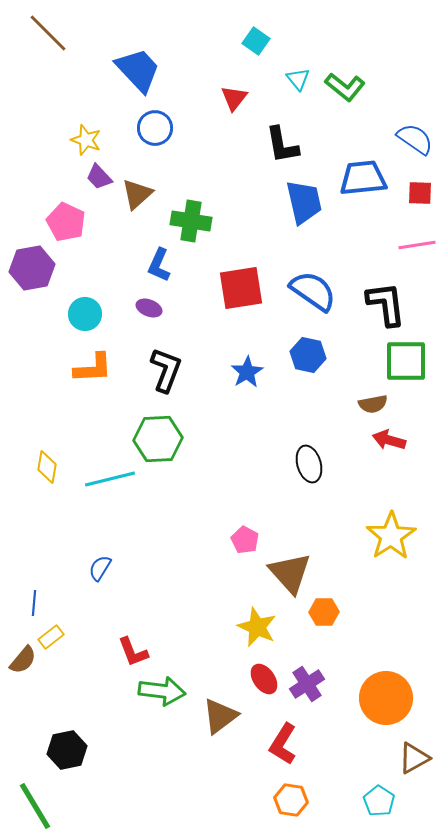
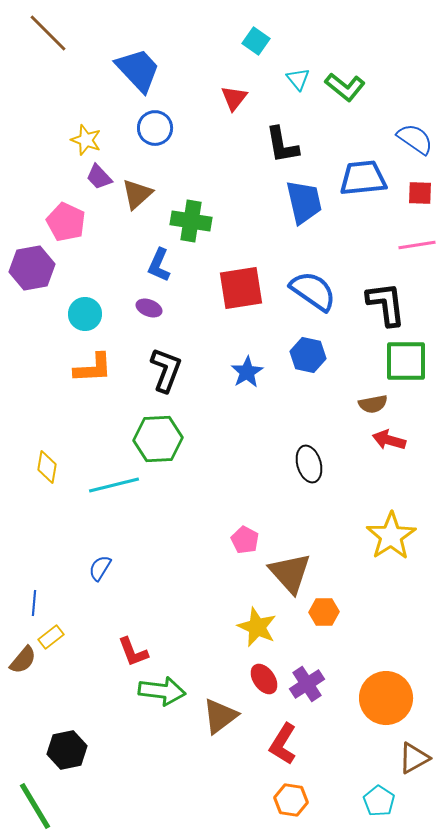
cyan line at (110, 479): moved 4 px right, 6 px down
